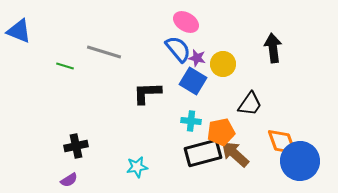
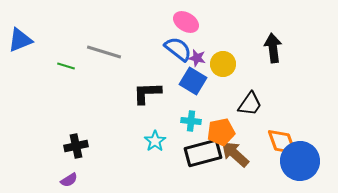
blue triangle: moved 1 px right, 9 px down; rotated 44 degrees counterclockwise
blue semicircle: rotated 12 degrees counterclockwise
green line: moved 1 px right
cyan star: moved 18 px right, 26 px up; rotated 25 degrees counterclockwise
